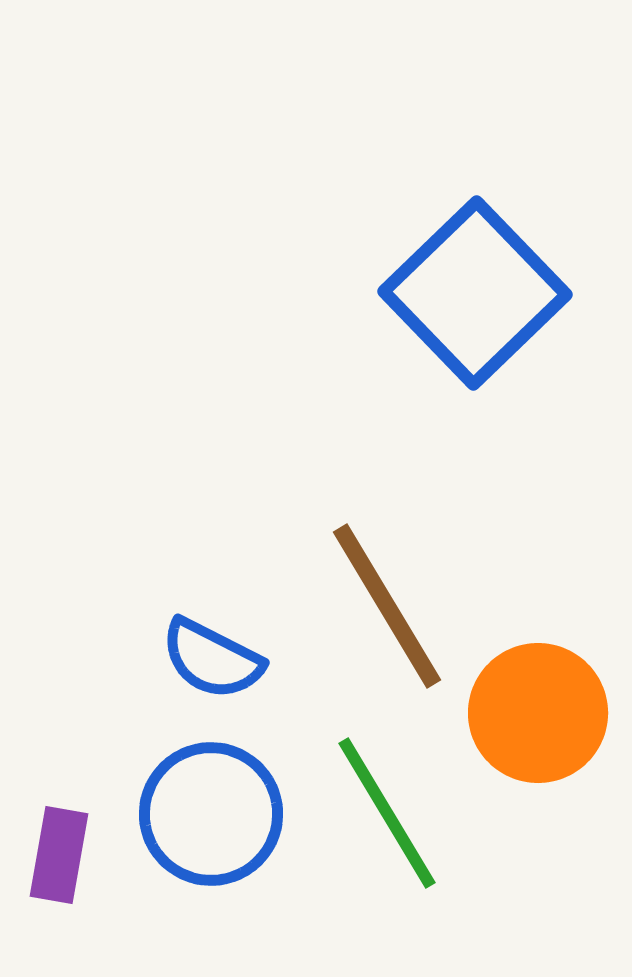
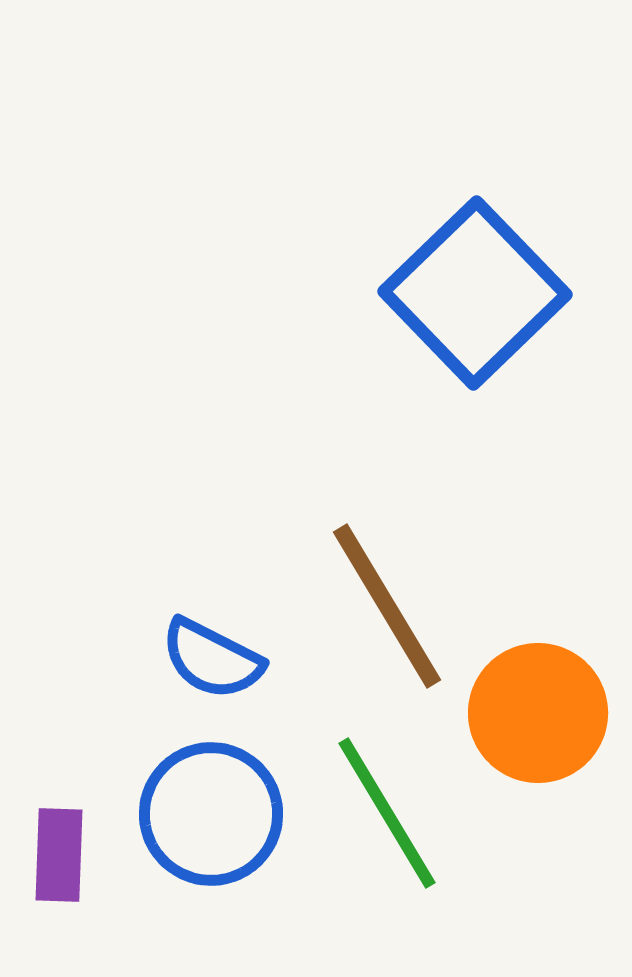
purple rectangle: rotated 8 degrees counterclockwise
